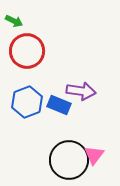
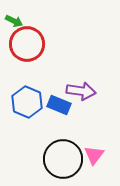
red circle: moved 7 px up
blue hexagon: rotated 16 degrees counterclockwise
black circle: moved 6 px left, 1 px up
